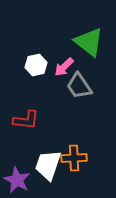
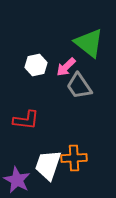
green triangle: moved 1 px down
pink arrow: moved 2 px right
